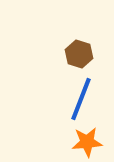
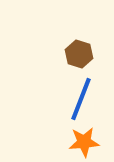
orange star: moved 3 px left
